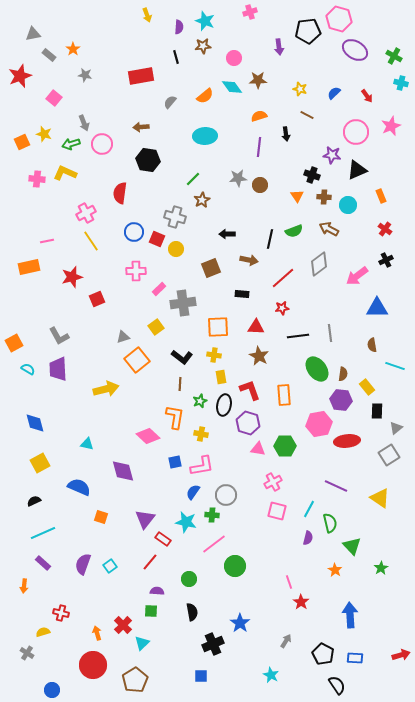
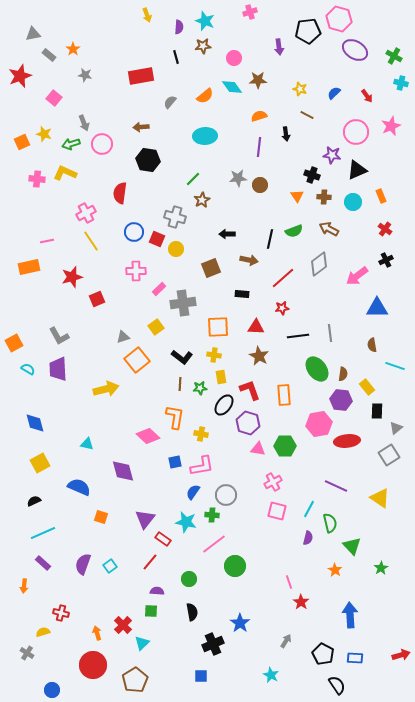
cyan circle at (348, 205): moved 5 px right, 3 px up
green star at (200, 401): moved 13 px up; rotated 16 degrees clockwise
black ellipse at (224, 405): rotated 25 degrees clockwise
